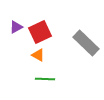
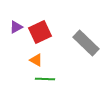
orange triangle: moved 2 px left, 5 px down
